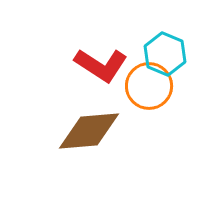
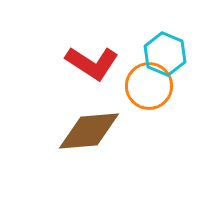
red L-shape: moved 9 px left, 2 px up
